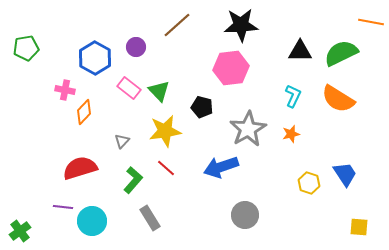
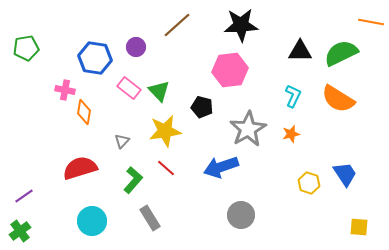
blue hexagon: rotated 20 degrees counterclockwise
pink hexagon: moved 1 px left, 2 px down
orange diamond: rotated 35 degrees counterclockwise
purple line: moved 39 px left, 11 px up; rotated 42 degrees counterclockwise
gray circle: moved 4 px left
